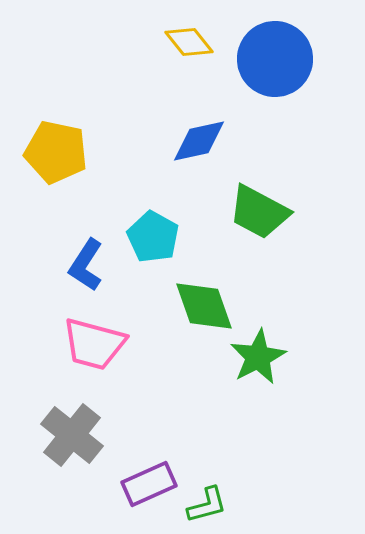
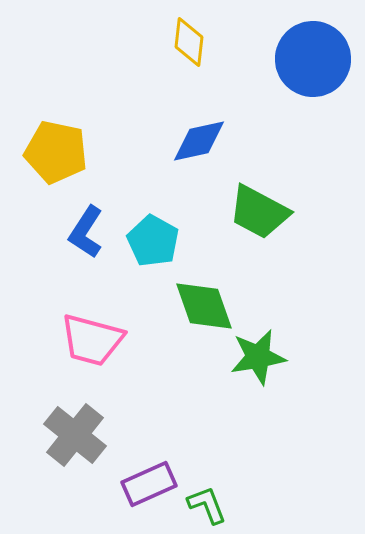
yellow diamond: rotated 45 degrees clockwise
blue circle: moved 38 px right
cyan pentagon: moved 4 px down
blue L-shape: moved 33 px up
pink trapezoid: moved 2 px left, 4 px up
green star: rotated 18 degrees clockwise
gray cross: moved 3 px right
green L-shape: rotated 96 degrees counterclockwise
